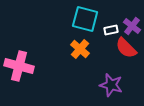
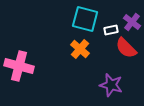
purple cross: moved 4 px up
